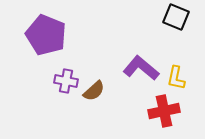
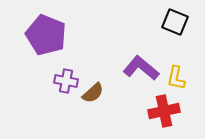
black square: moved 1 px left, 5 px down
brown semicircle: moved 1 px left, 2 px down
